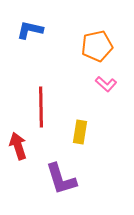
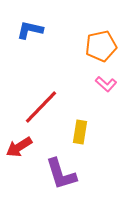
orange pentagon: moved 4 px right
red line: rotated 45 degrees clockwise
red arrow: moved 1 px right, 1 px down; rotated 104 degrees counterclockwise
purple L-shape: moved 5 px up
